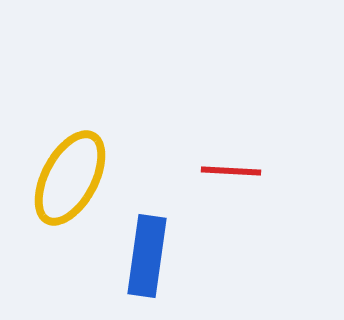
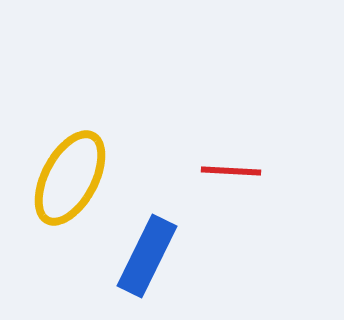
blue rectangle: rotated 18 degrees clockwise
